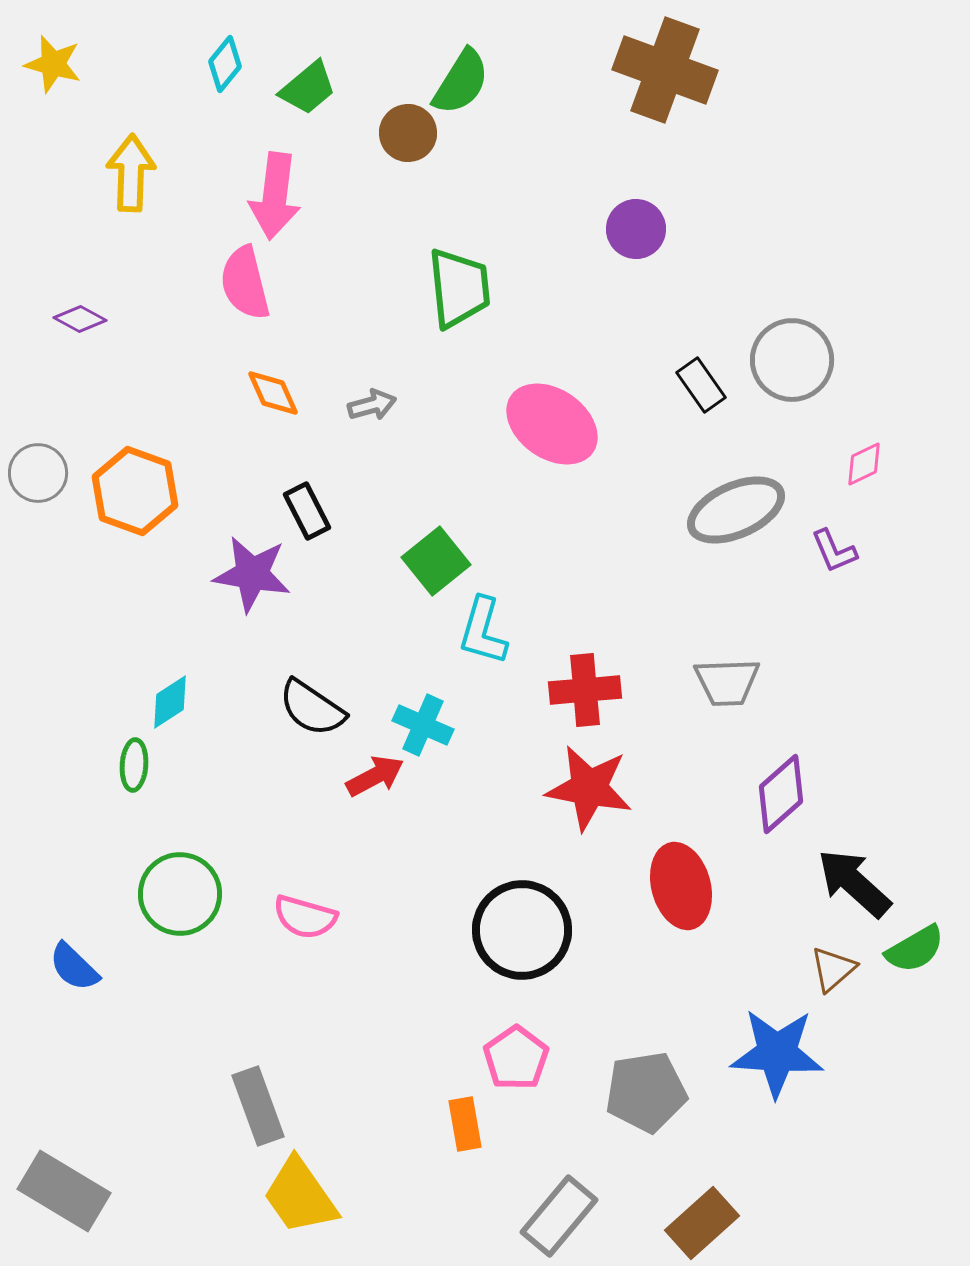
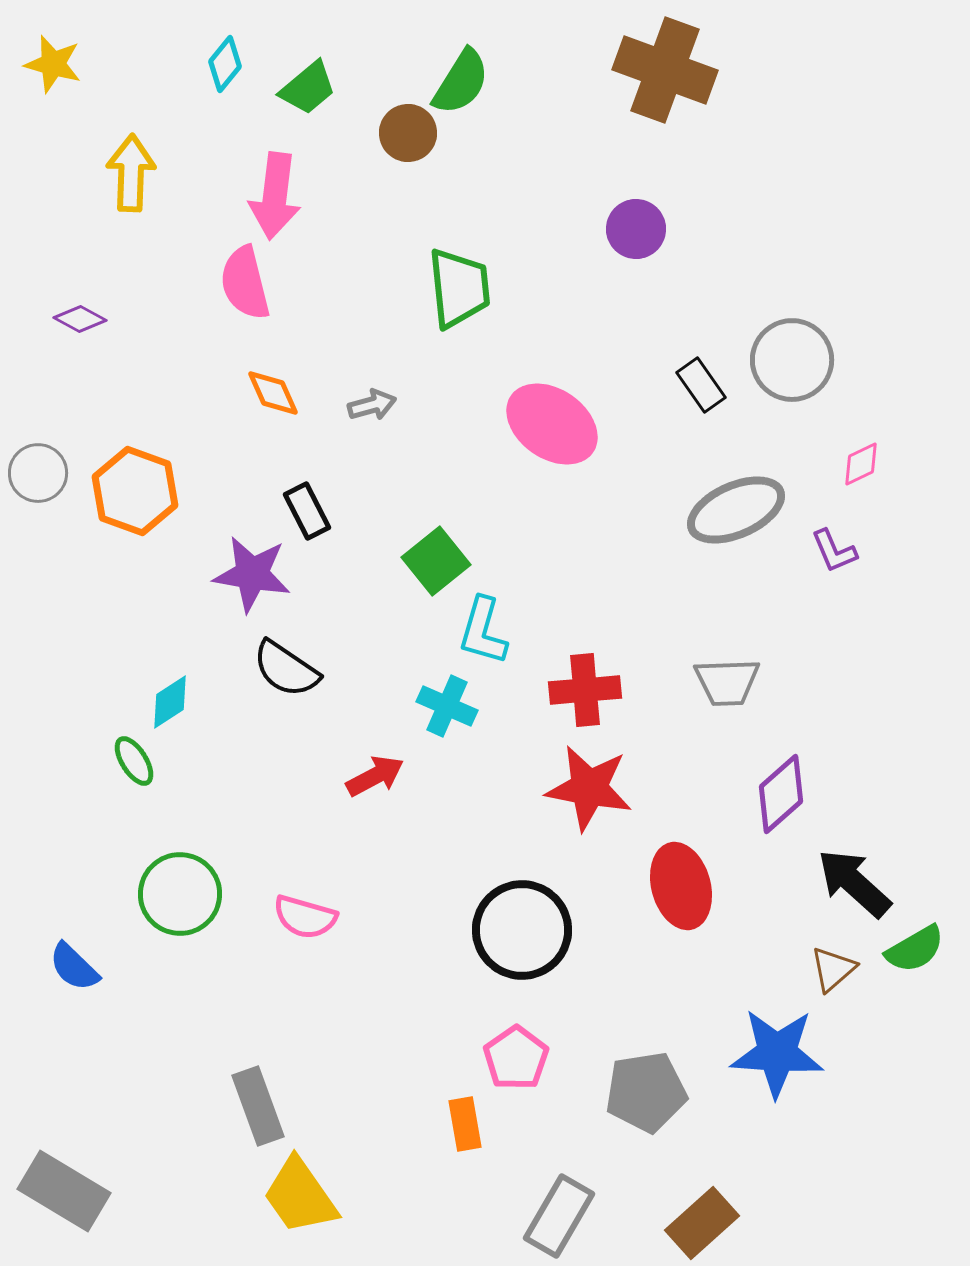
pink diamond at (864, 464): moved 3 px left
black semicircle at (312, 708): moved 26 px left, 39 px up
cyan cross at (423, 725): moved 24 px right, 19 px up
green ellipse at (134, 765): moved 4 px up; rotated 36 degrees counterclockwise
gray rectangle at (559, 1216): rotated 10 degrees counterclockwise
